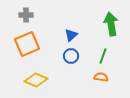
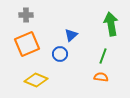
blue circle: moved 11 px left, 2 px up
